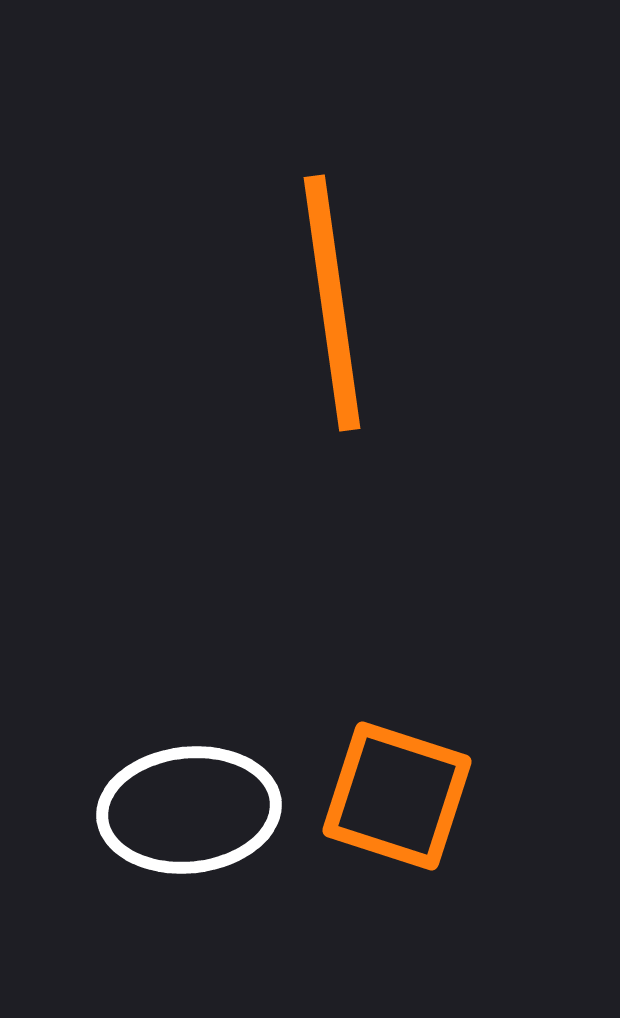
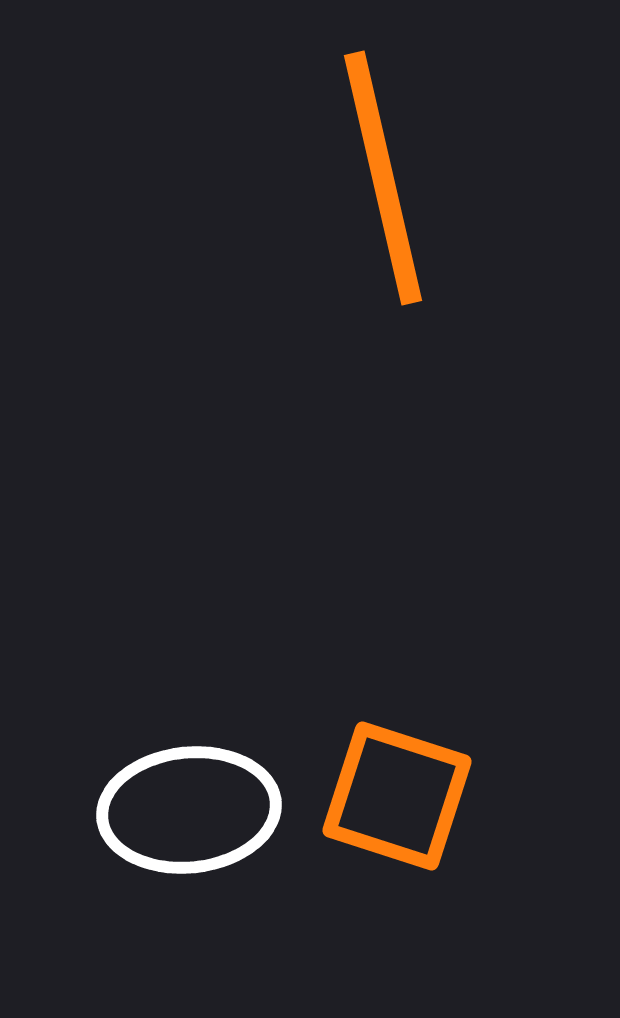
orange line: moved 51 px right, 125 px up; rotated 5 degrees counterclockwise
